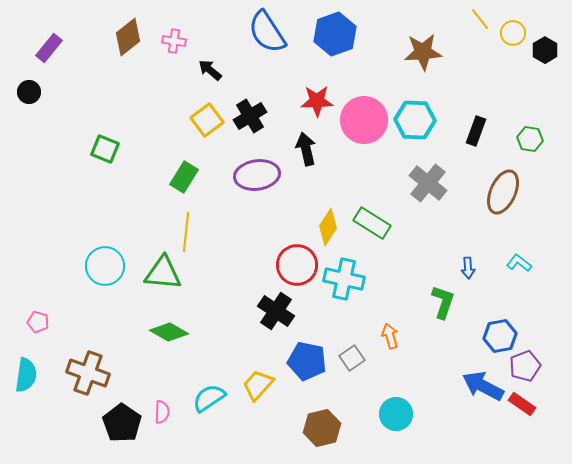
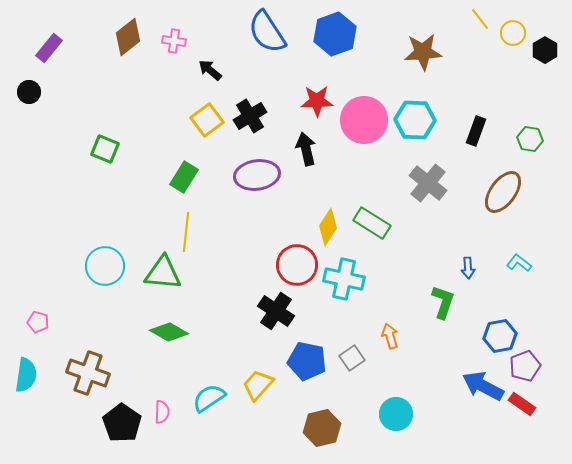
brown ellipse at (503, 192): rotated 12 degrees clockwise
